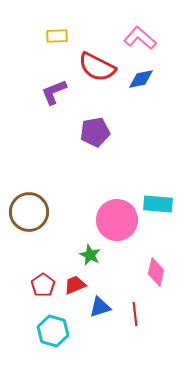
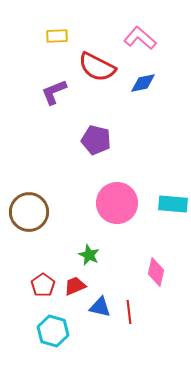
blue diamond: moved 2 px right, 4 px down
purple pentagon: moved 1 px right, 8 px down; rotated 24 degrees clockwise
cyan rectangle: moved 15 px right
pink circle: moved 17 px up
green star: moved 1 px left
red trapezoid: moved 1 px down
blue triangle: rotated 30 degrees clockwise
red line: moved 6 px left, 2 px up
